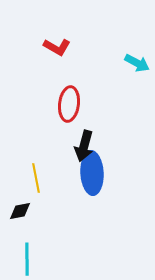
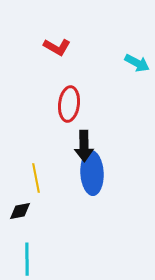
black arrow: rotated 16 degrees counterclockwise
